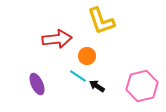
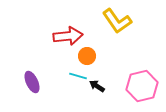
yellow L-shape: moved 16 px right; rotated 16 degrees counterclockwise
red arrow: moved 11 px right, 3 px up
cyan line: rotated 18 degrees counterclockwise
purple ellipse: moved 5 px left, 2 px up
